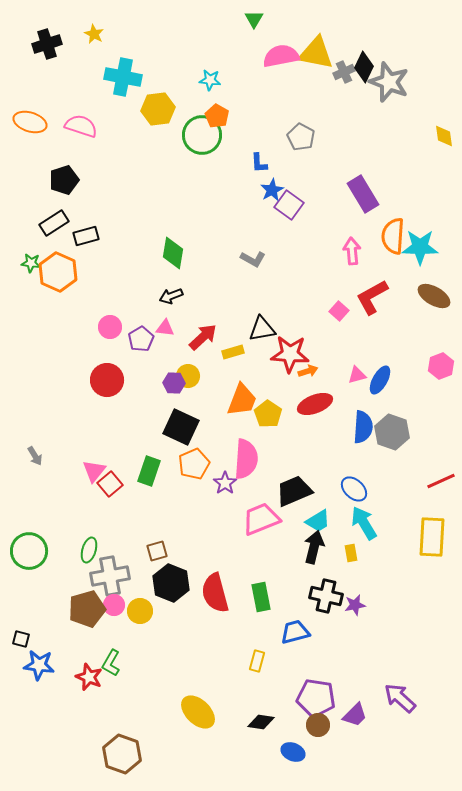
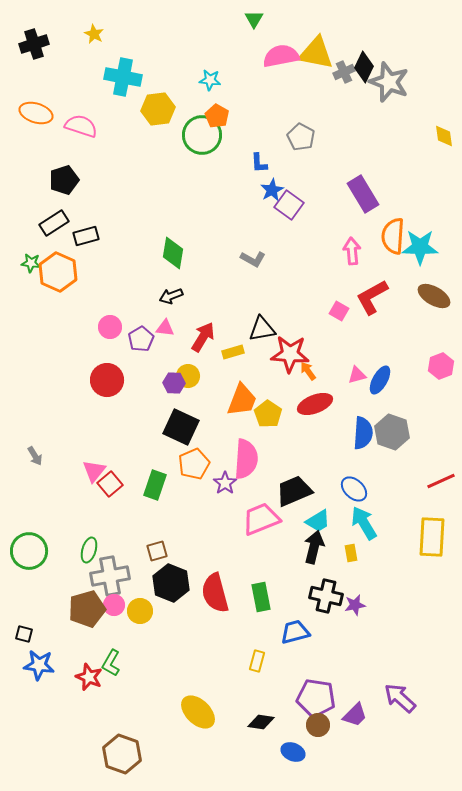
black cross at (47, 44): moved 13 px left
orange ellipse at (30, 122): moved 6 px right, 9 px up
pink square at (339, 311): rotated 12 degrees counterclockwise
red arrow at (203, 337): rotated 16 degrees counterclockwise
orange arrow at (308, 371): rotated 108 degrees counterclockwise
blue semicircle at (363, 427): moved 6 px down
green rectangle at (149, 471): moved 6 px right, 14 px down
black square at (21, 639): moved 3 px right, 5 px up
